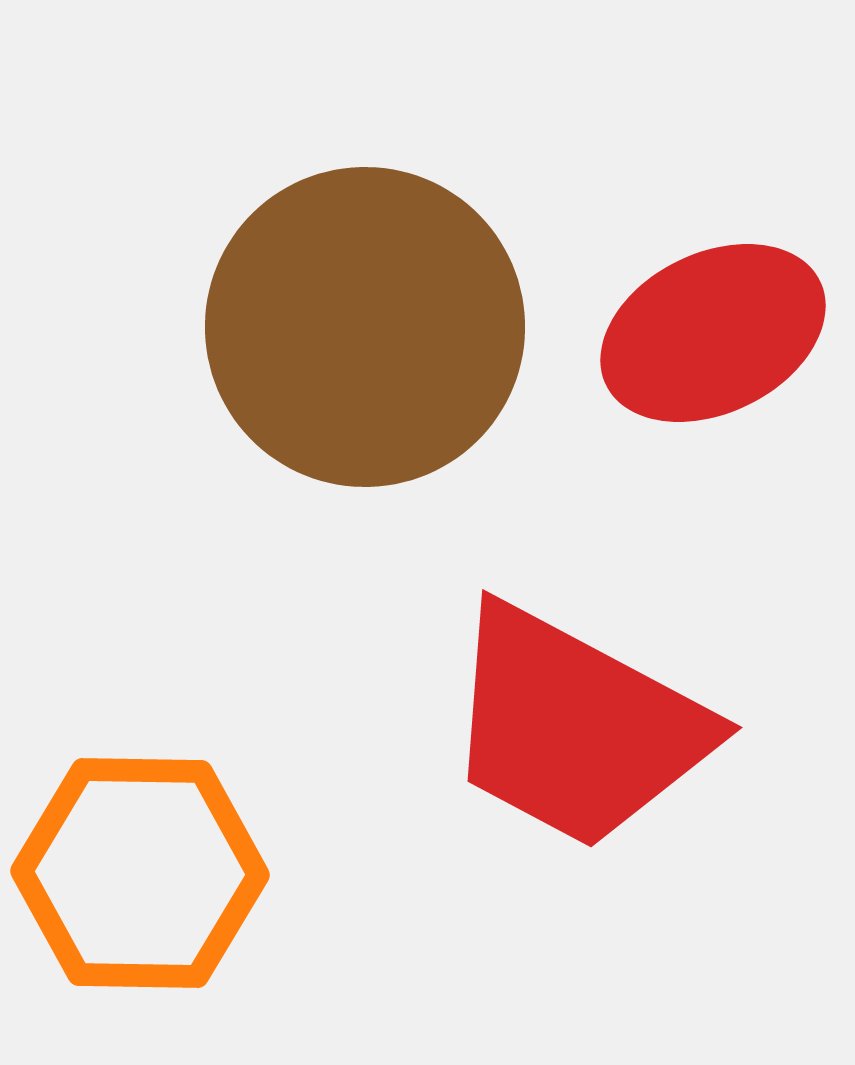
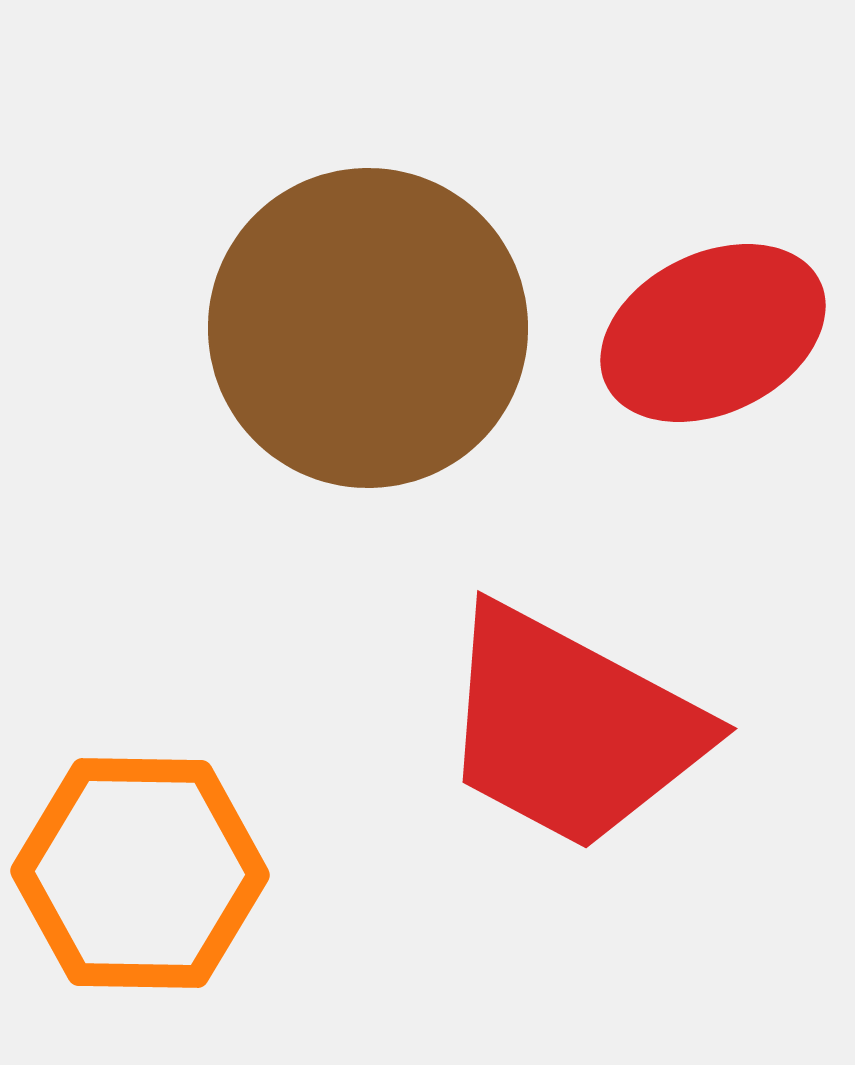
brown circle: moved 3 px right, 1 px down
red trapezoid: moved 5 px left, 1 px down
